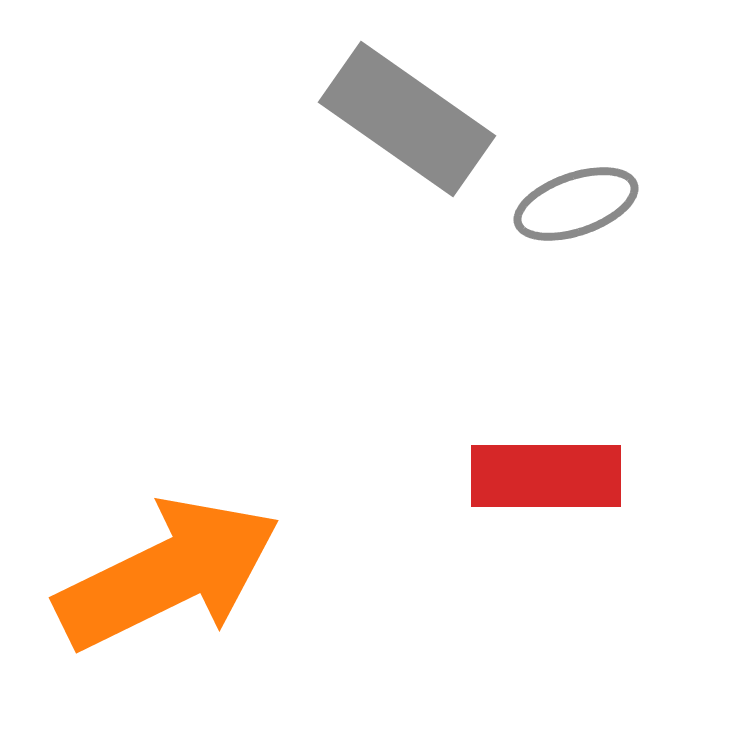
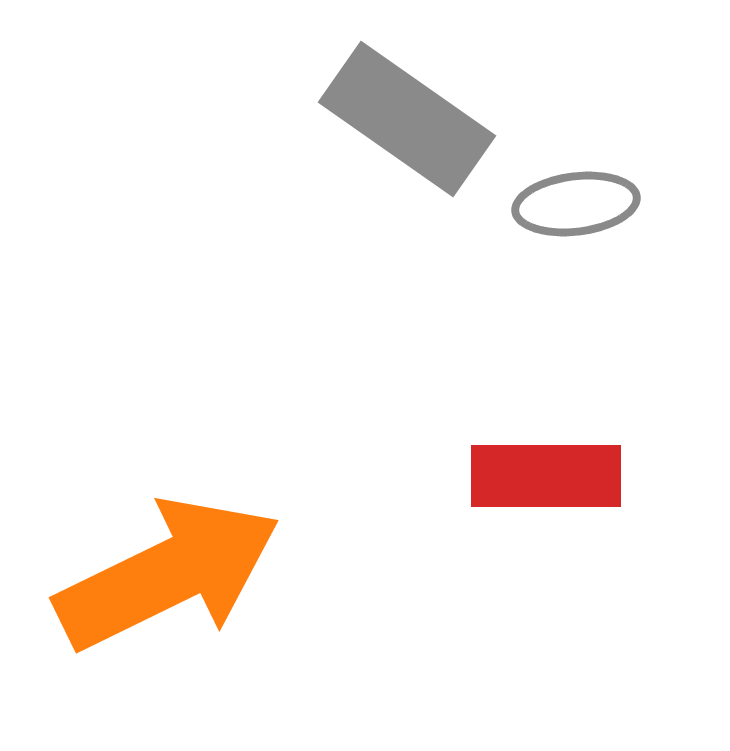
gray ellipse: rotated 12 degrees clockwise
